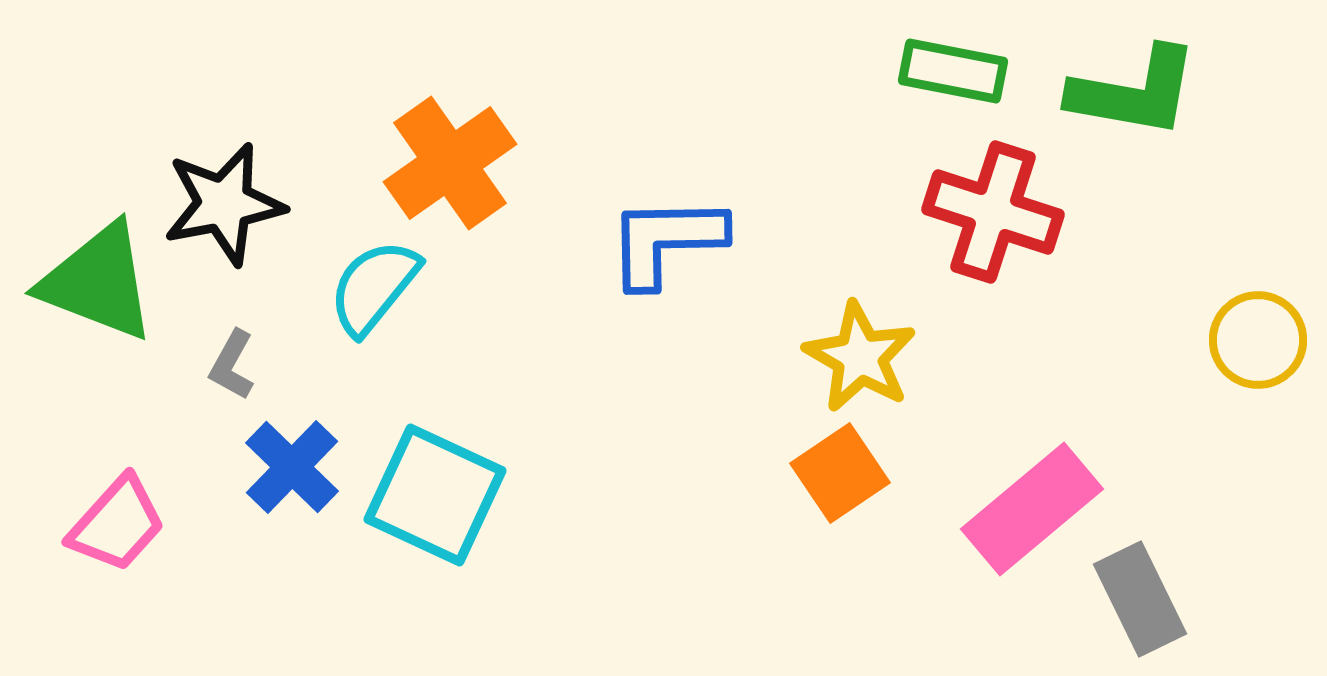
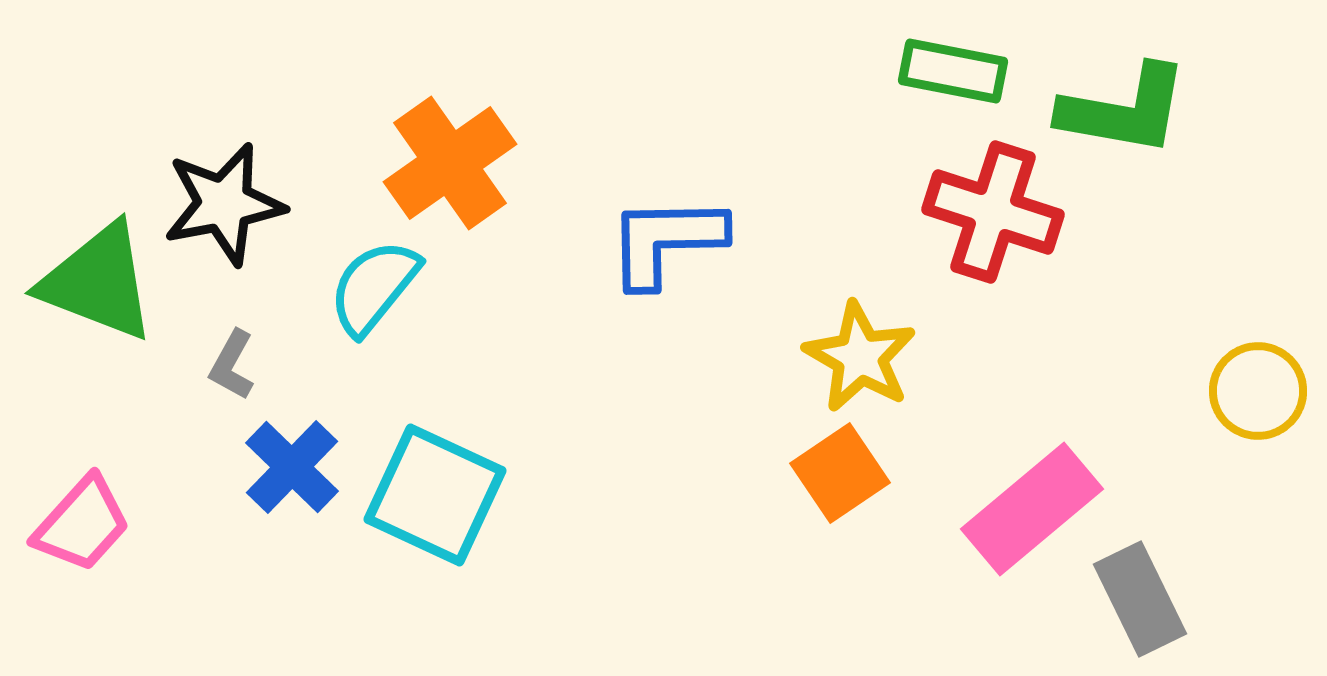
green L-shape: moved 10 px left, 18 px down
yellow circle: moved 51 px down
pink trapezoid: moved 35 px left
